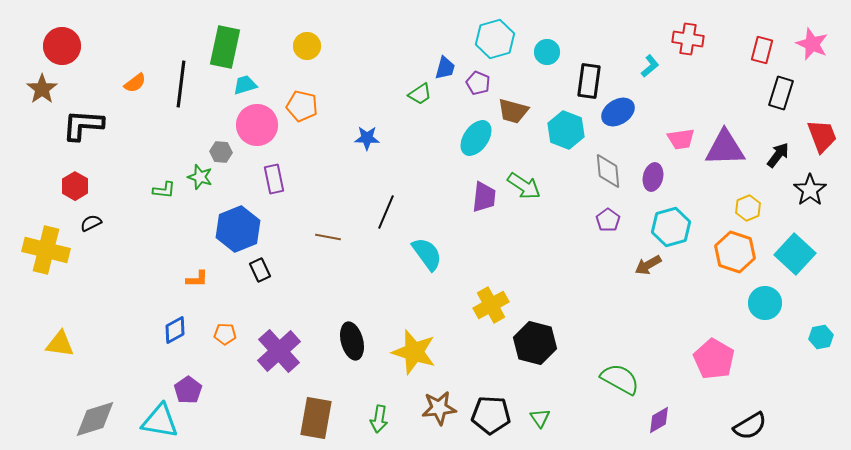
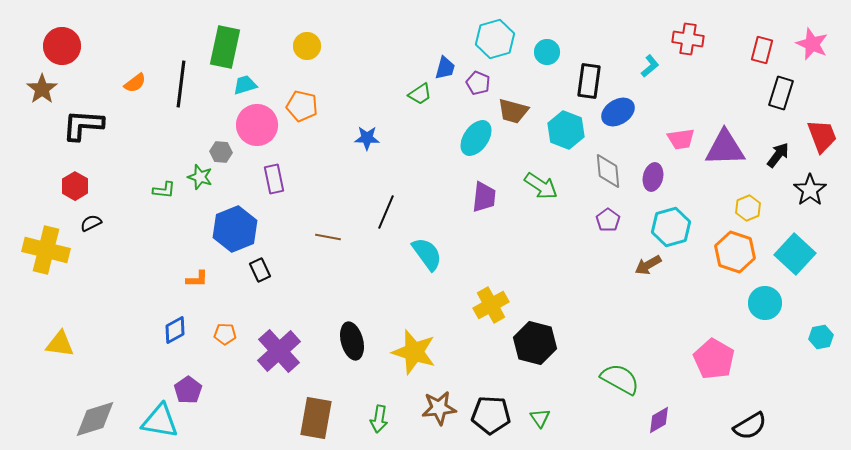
green arrow at (524, 186): moved 17 px right
blue hexagon at (238, 229): moved 3 px left
